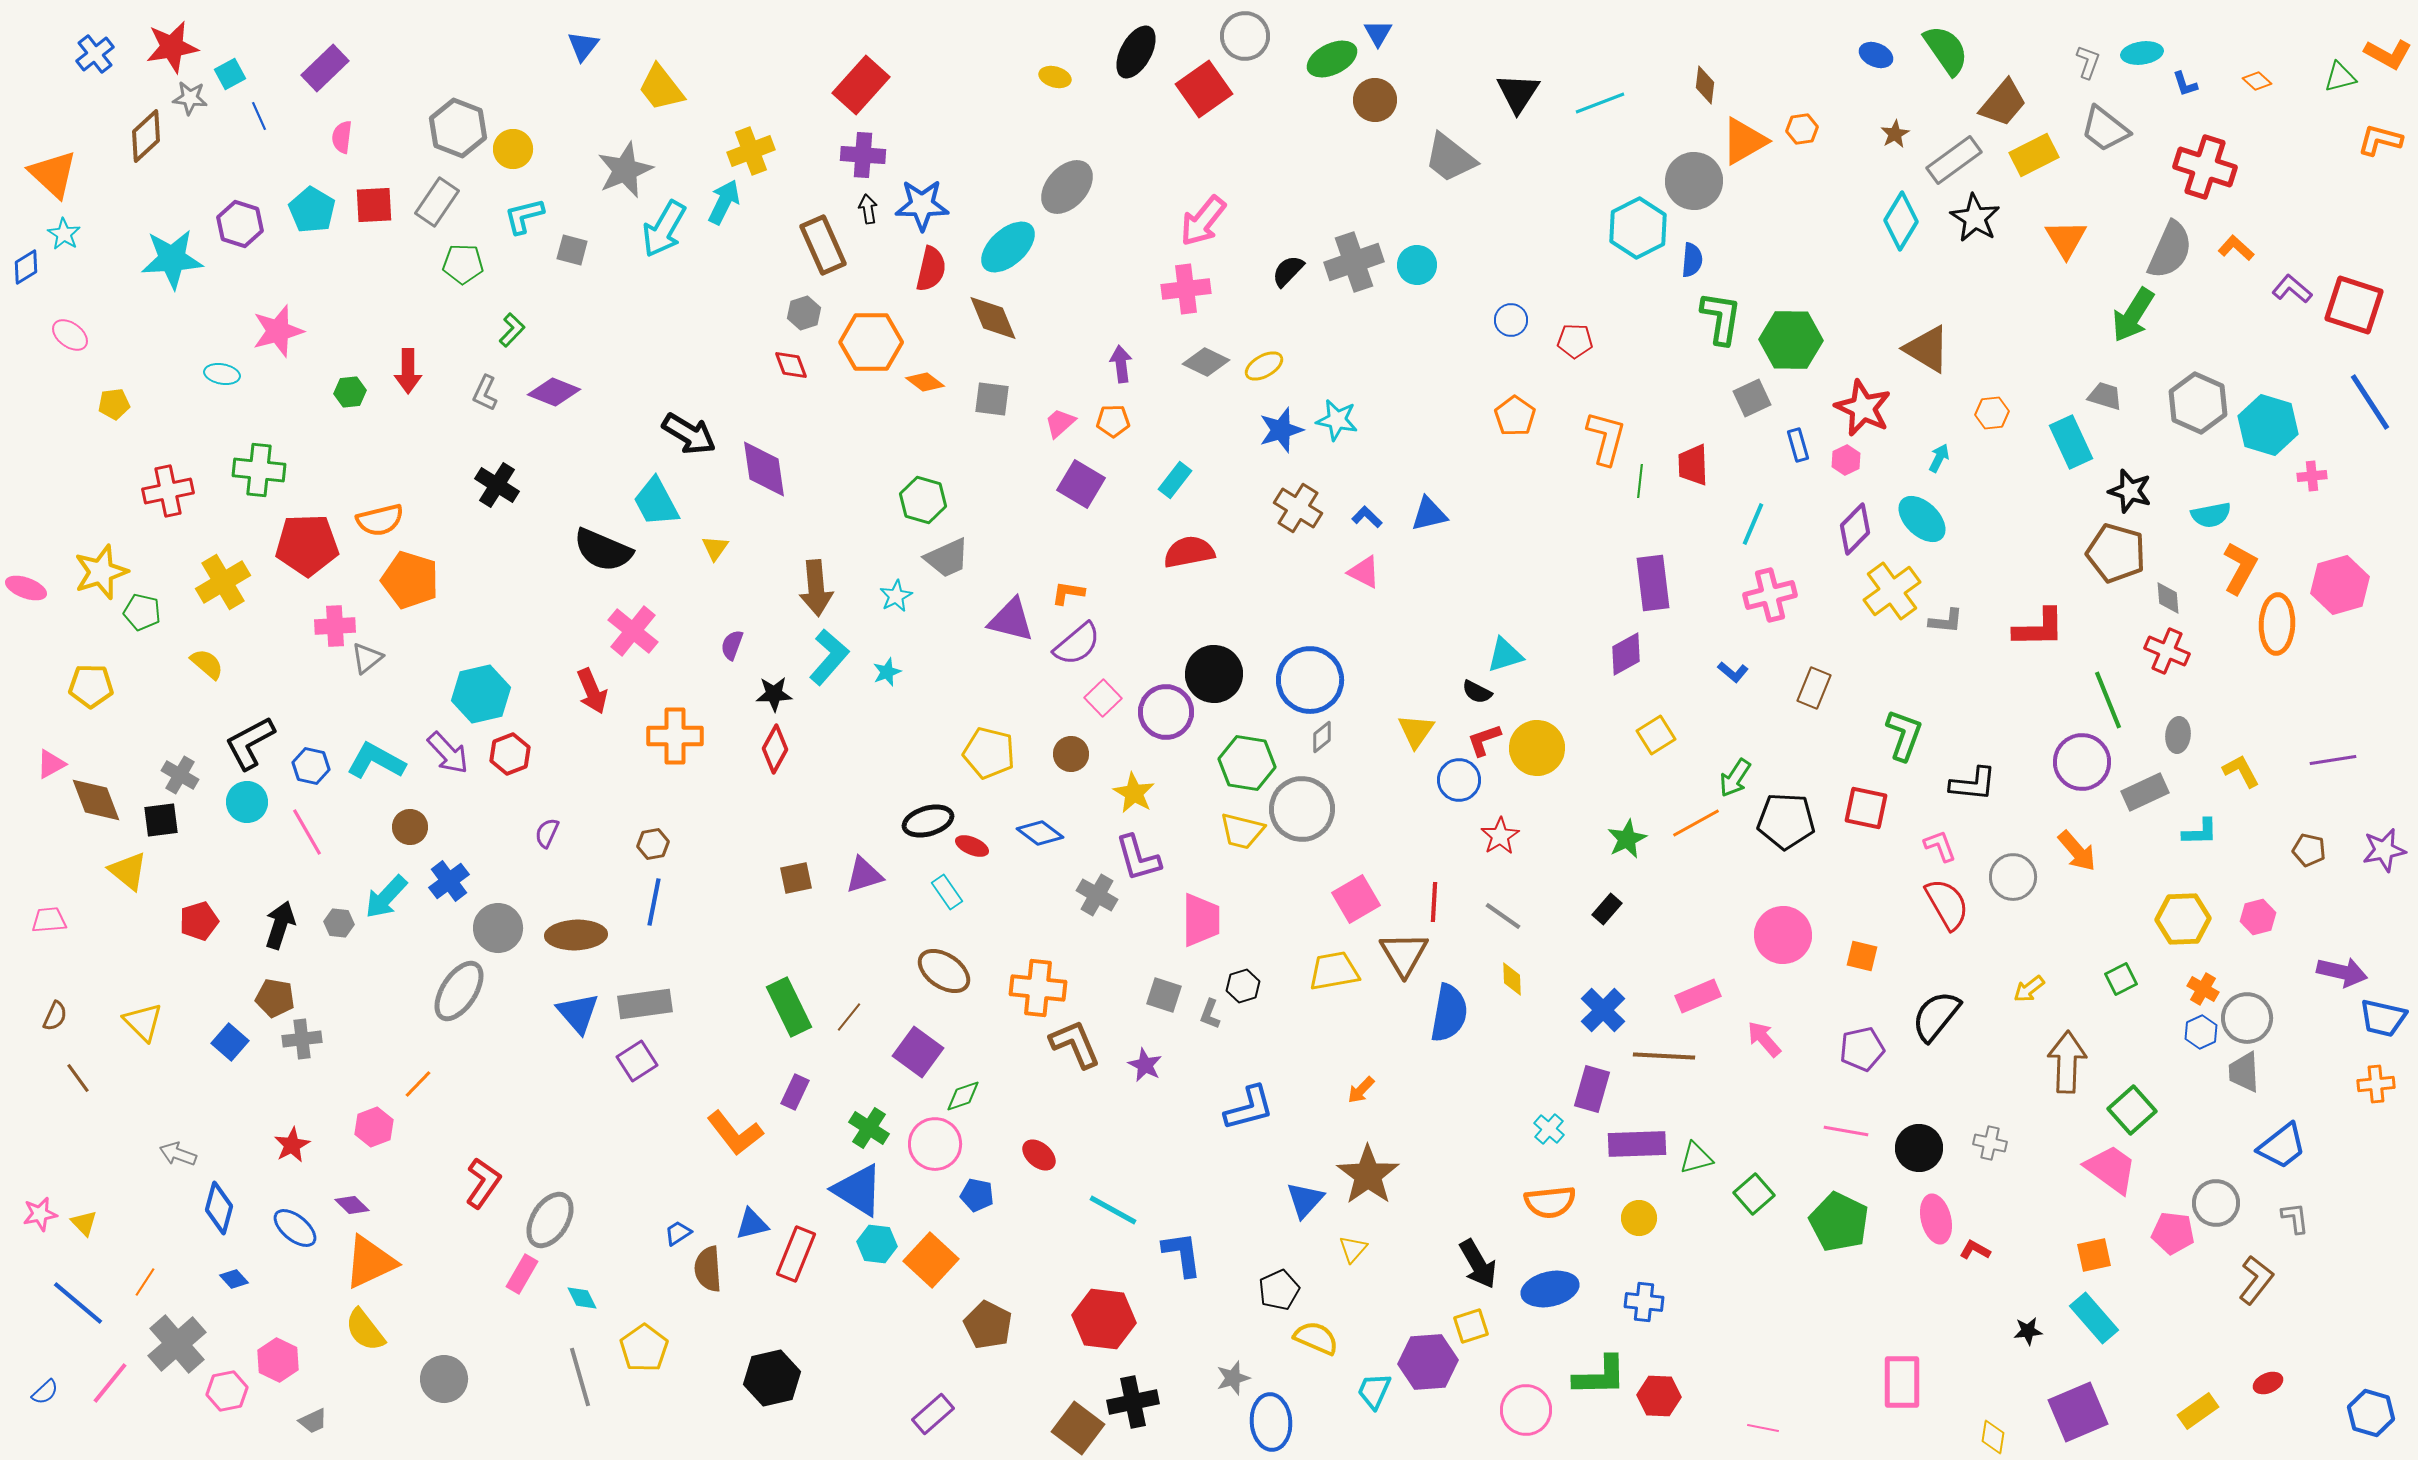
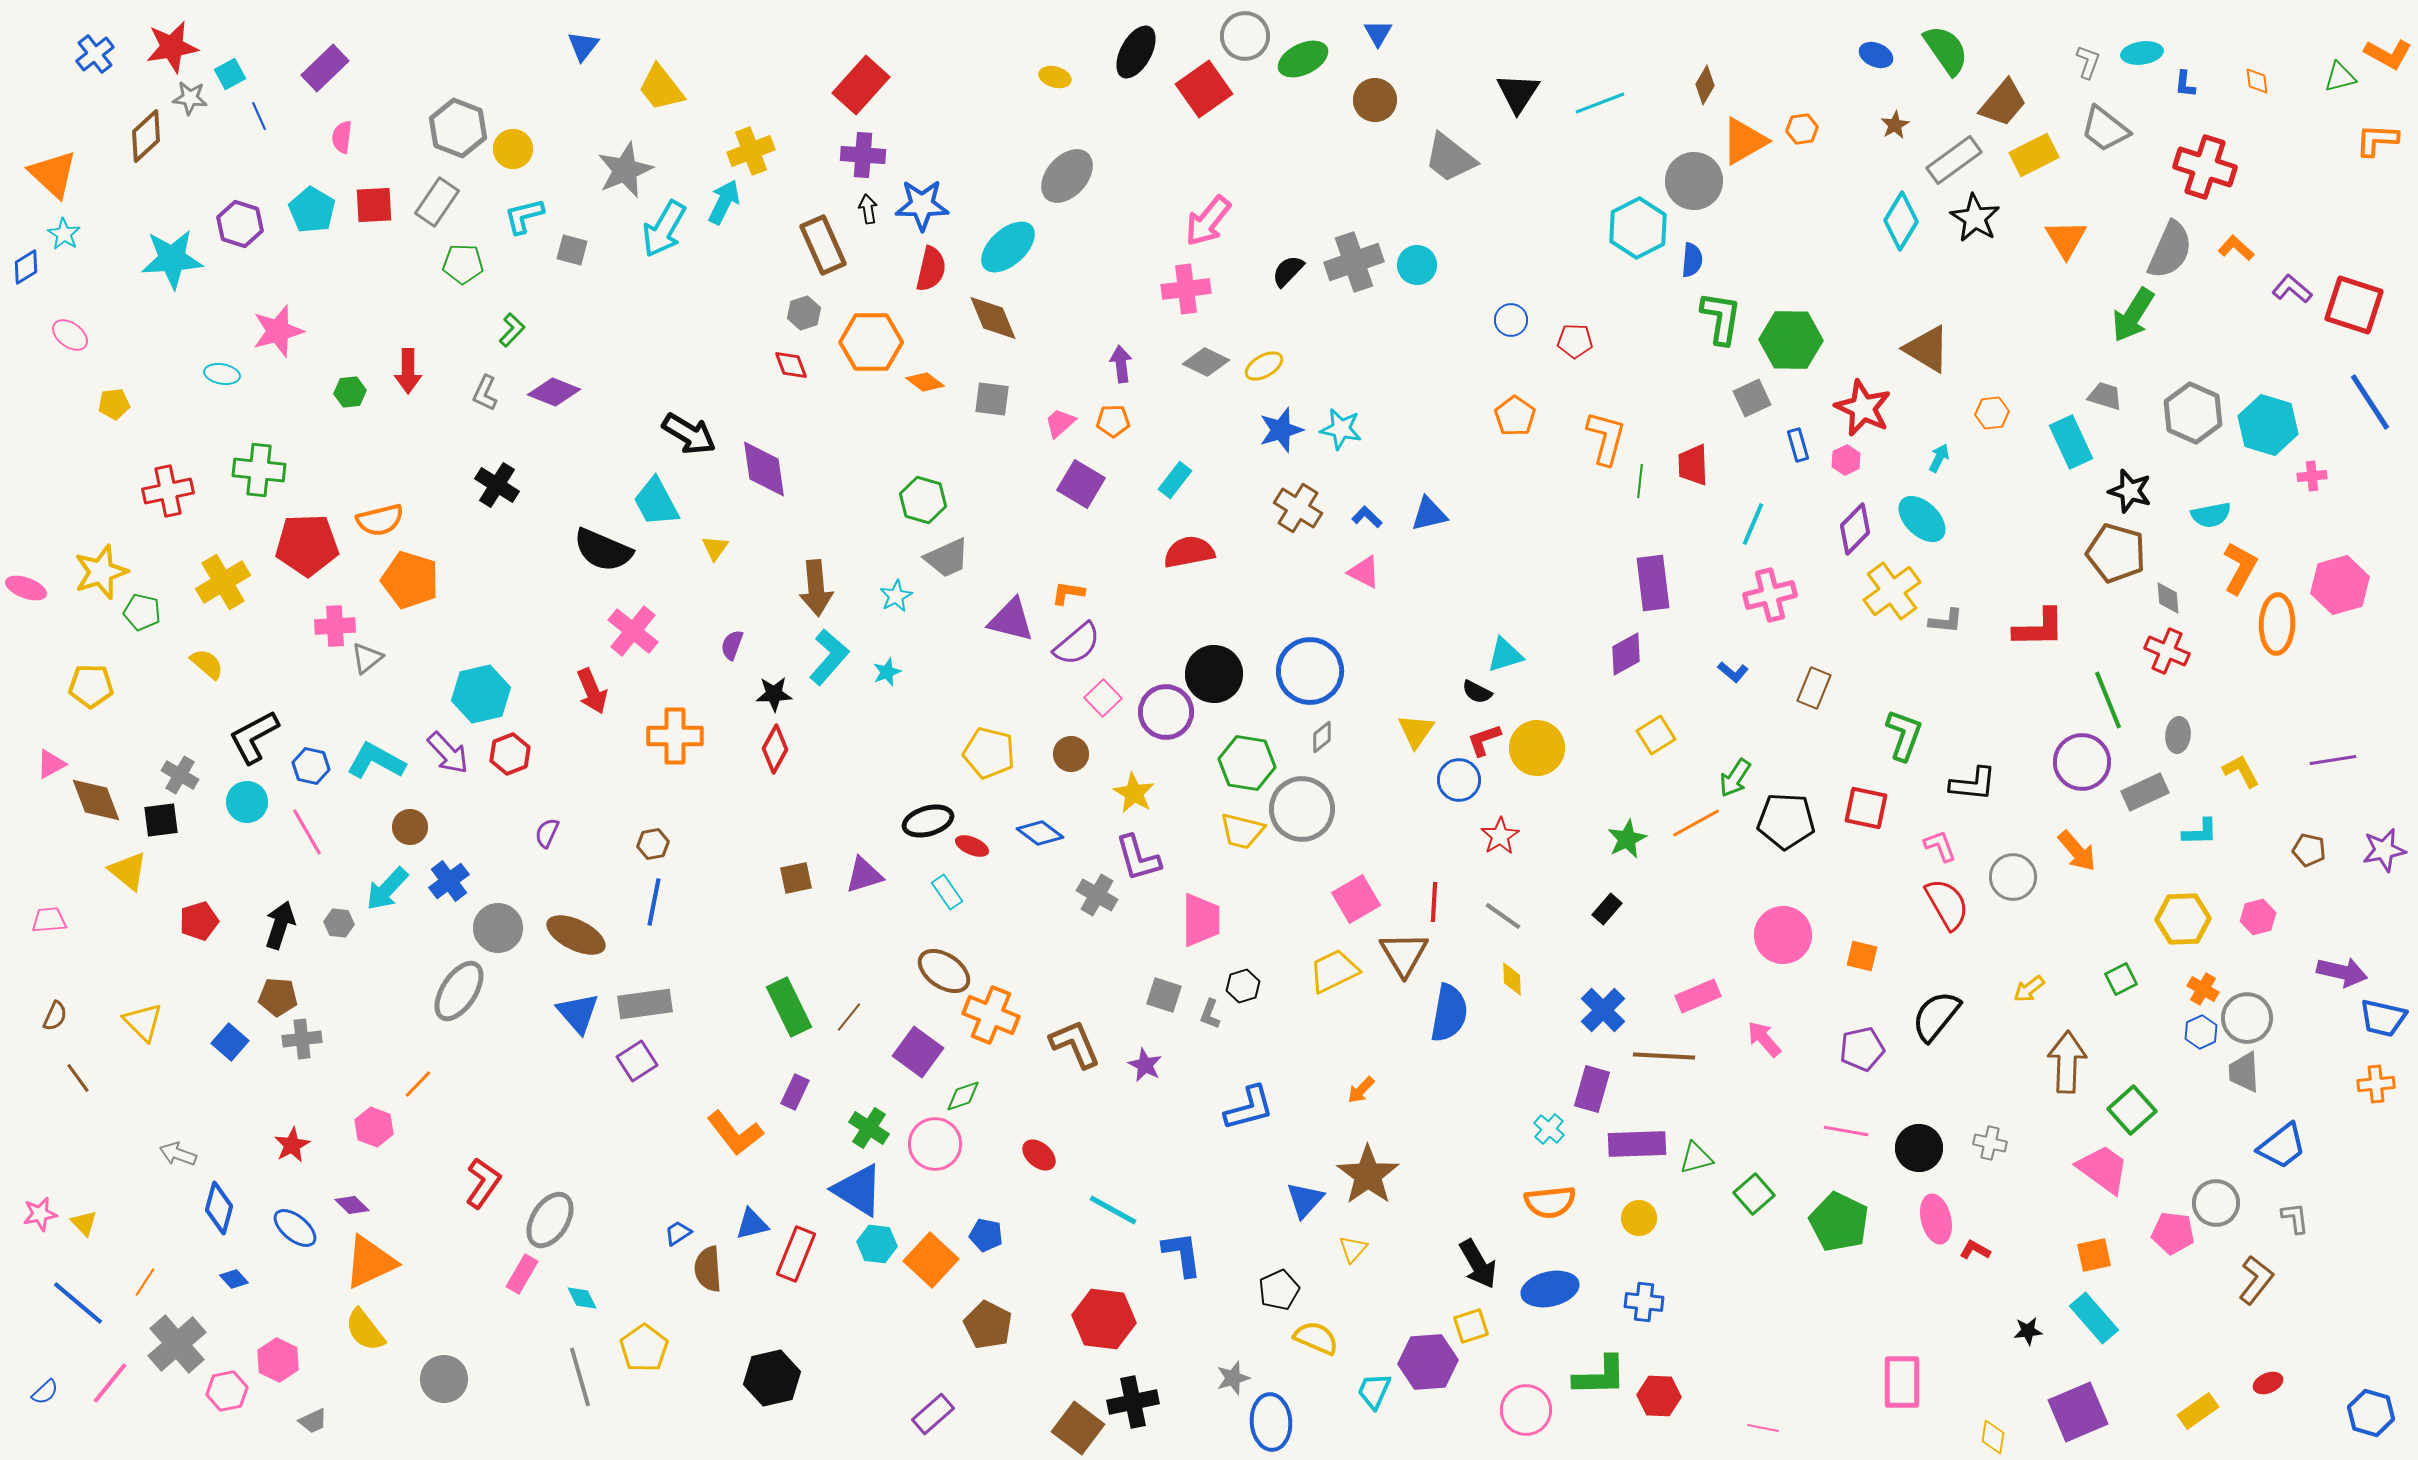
green ellipse at (1332, 59): moved 29 px left
orange diamond at (2257, 81): rotated 40 degrees clockwise
blue L-shape at (2185, 84): rotated 24 degrees clockwise
brown diamond at (1705, 85): rotated 24 degrees clockwise
brown star at (1895, 134): moved 9 px up
orange L-shape at (2380, 140): moved 3 px left; rotated 12 degrees counterclockwise
gray ellipse at (1067, 187): moved 11 px up
pink arrow at (1203, 221): moved 5 px right
gray hexagon at (2198, 403): moved 5 px left, 10 px down
cyan star at (1337, 420): moved 4 px right, 9 px down
blue circle at (1310, 680): moved 9 px up
black L-shape at (250, 743): moved 4 px right, 6 px up
cyan arrow at (386, 897): moved 1 px right, 8 px up
brown ellipse at (576, 935): rotated 28 degrees clockwise
yellow trapezoid at (1334, 971): rotated 16 degrees counterclockwise
orange cross at (1038, 988): moved 47 px left, 27 px down; rotated 16 degrees clockwise
brown pentagon at (275, 998): moved 3 px right, 1 px up; rotated 6 degrees counterclockwise
pink hexagon at (374, 1127): rotated 18 degrees counterclockwise
pink trapezoid at (2111, 1169): moved 8 px left
blue pentagon at (977, 1195): moved 9 px right, 40 px down
